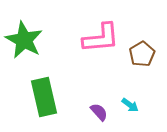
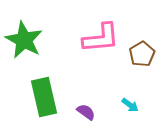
purple semicircle: moved 13 px left; rotated 12 degrees counterclockwise
